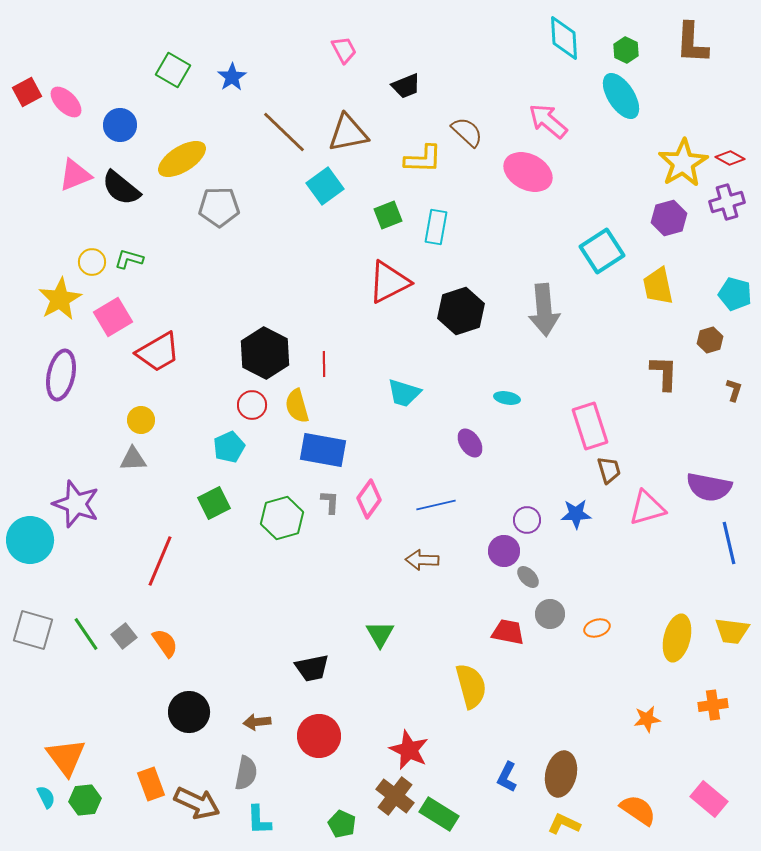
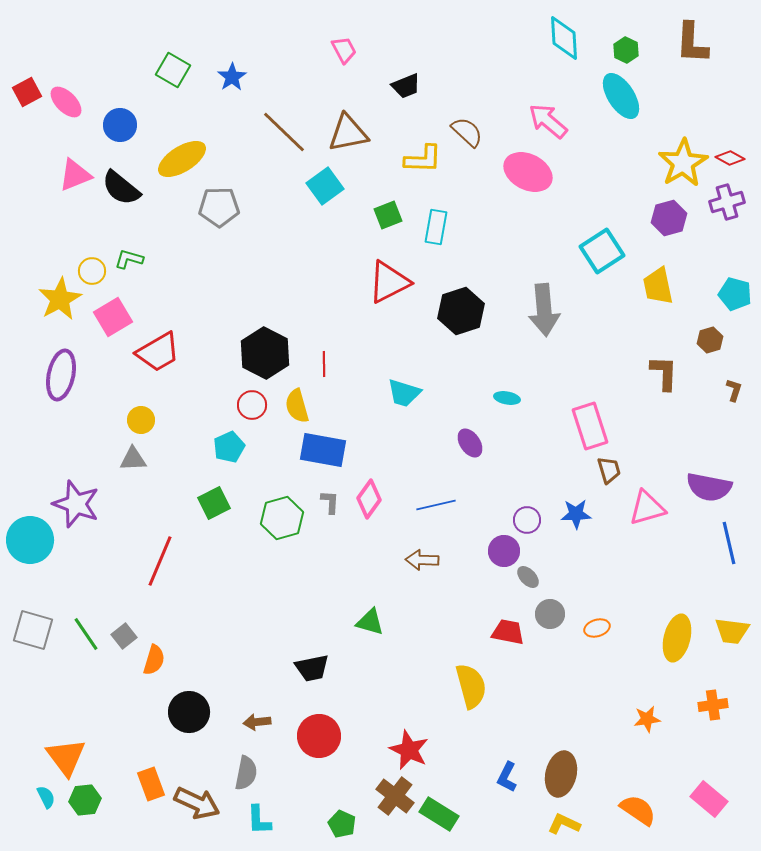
yellow circle at (92, 262): moved 9 px down
green triangle at (380, 634): moved 10 px left, 12 px up; rotated 44 degrees counterclockwise
orange semicircle at (165, 643): moved 11 px left, 17 px down; rotated 52 degrees clockwise
